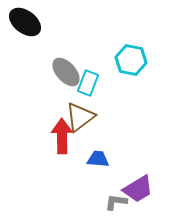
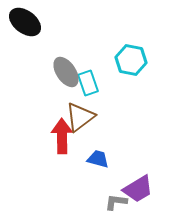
gray ellipse: rotated 8 degrees clockwise
cyan rectangle: rotated 40 degrees counterclockwise
blue trapezoid: rotated 10 degrees clockwise
